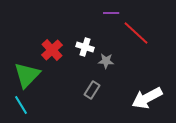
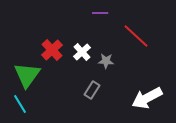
purple line: moved 11 px left
red line: moved 3 px down
white cross: moved 3 px left, 5 px down; rotated 30 degrees clockwise
green triangle: rotated 8 degrees counterclockwise
cyan line: moved 1 px left, 1 px up
